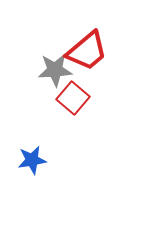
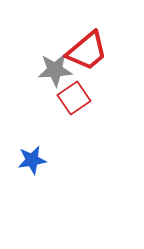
red square: moved 1 px right; rotated 16 degrees clockwise
